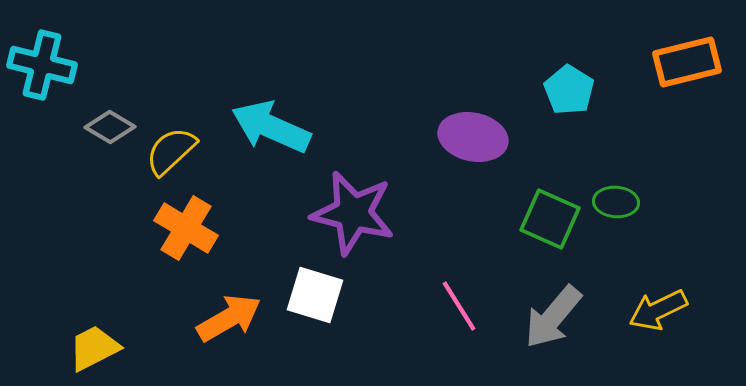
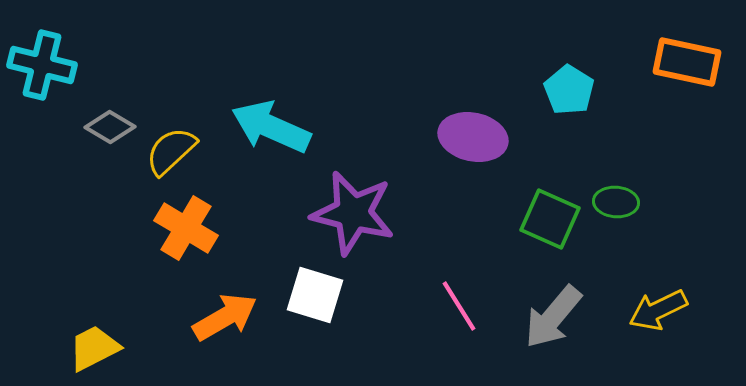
orange rectangle: rotated 26 degrees clockwise
orange arrow: moved 4 px left, 1 px up
